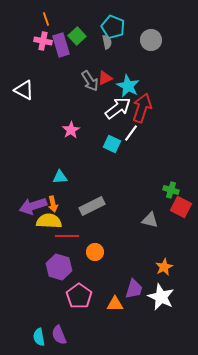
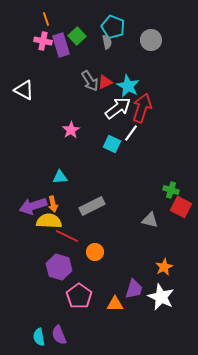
red triangle: moved 4 px down
red line: rotated 25 degrees clockwise
